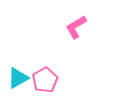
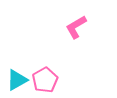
cyan triangle: moved 1 px left, 2 px down
